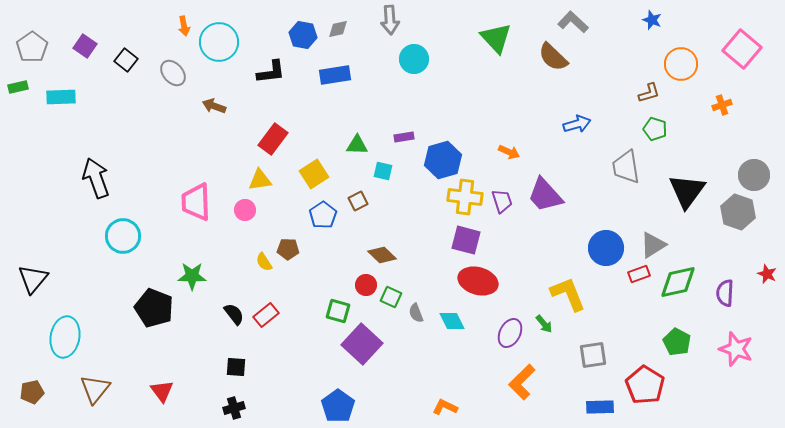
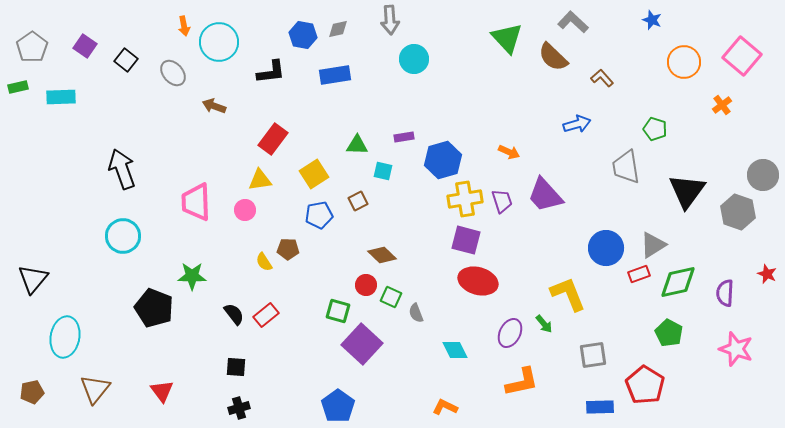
green triangle at (496, 38): moved 11 px right
pink square at (742, 49): moved 7 px down
orange circle at (681, 64): moved 3 px right, 2 px up
brown L-shape at (649, 93): moved 47 px left, 15 px up; rotated 115 degrees counterclockwise
orange cross at (722, 105): rotated 18 degrees counterclockwise
gray circle at (754, 175): moved 9 px right
black arrow at (96, 178): moved 26 px right, 9 px up
yellow cross at (465, 197): moved 2 px down; rotated 16 degrees counterclockwise
blue pentagon at (323, 215): moved 4 px left; rotated 24 degrees clockwise
cyan diamond at (452, 321): moved 3 px right, 29 px down
green pentagon at (677, 342): moved 8 px left, 9 px up
orange L-shape at (522, 382): rotated 147 degrees counterclockwise
black cross at (234, 408): moved 5 px right
